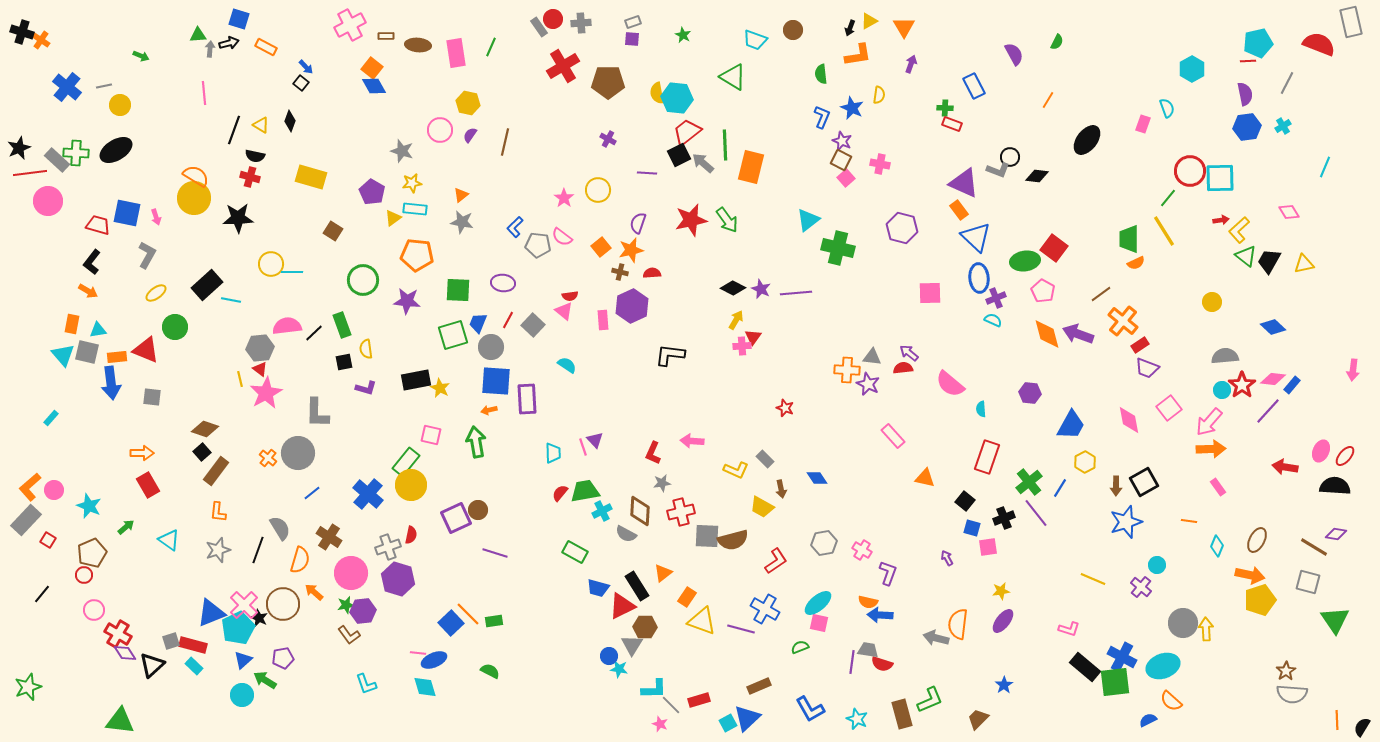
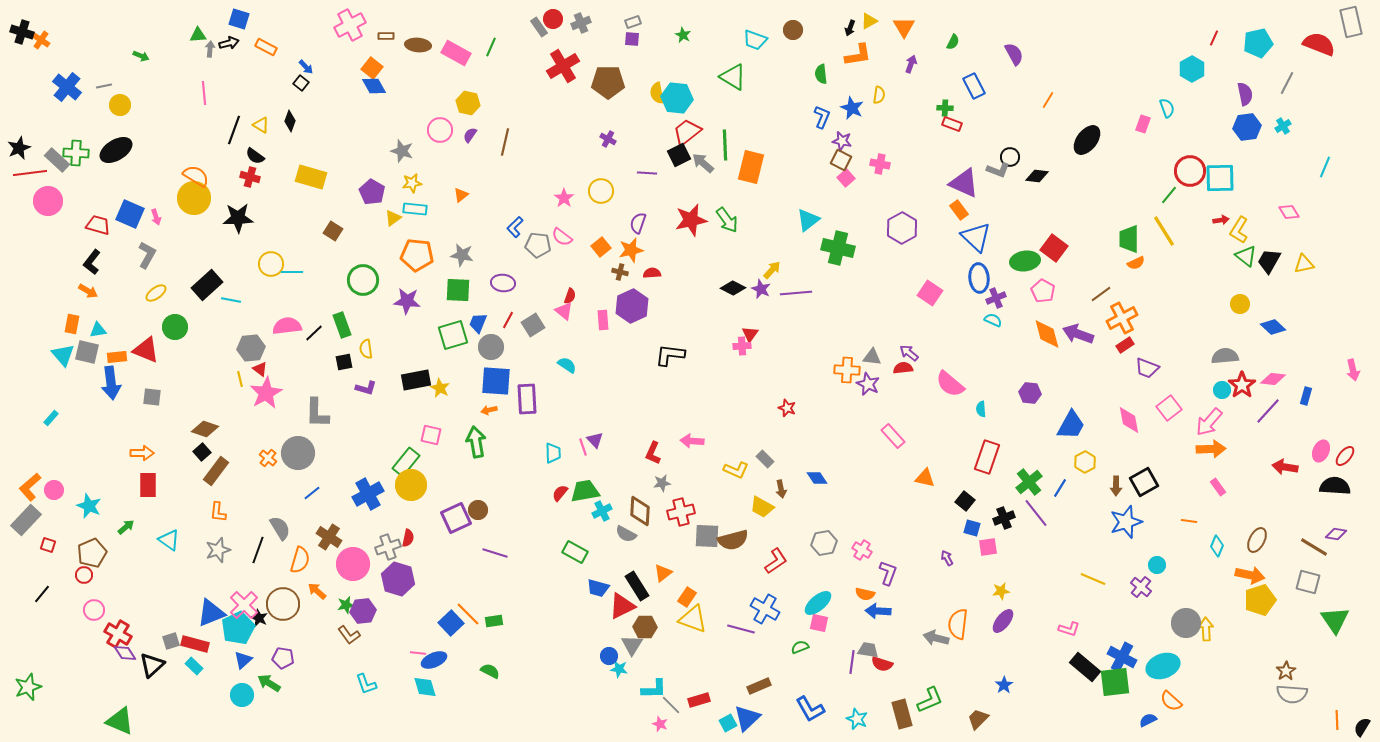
gray cross at (581, 23): rotated 18 degrees counterclockwise
green semicircle at (1057, 42): moved 104 px left
pink rectangle at (456, 53): rotated 52 degrees counterclockwise
red line at (1248, 61): moved 34 px left, 23 px up; rotated 63 degrees counterclockwise
purple star at (842, 141): rotated 12 degrees counterclockwise
black semicircle at (255, 156): rotated 24 degrees clockwise
yellow circle at (598, 190): moved 3 px right, 1 px down
green line at (1168, 198): moved 1 px right, 3 px up
blue square at (127, 213): moved 3 px right, 1 px down; rotated 12 degrees clockwise
gray star at (462, 222): moved 33 px down
purple hexagon at (902, 228): rotated 16 degrees clockwise
yellow L-shape at (1239, 230): rotated 16 degrees counterclockwise
pink square at (930, 293): rotated 35 degrees clockwise
red semicircle at (570, 296): rotated 63 degrees counterclockwise
yellow circle at (1212, 302): moved 28 px right, 2 px down
yellow arrow at (736, 320): moved 36 px right, 50 px up; rotated 12 degrees clockwise
orange cross at (1123, 321): moved 1 px left, 3 px up; rotated 24 degrees clockwise
gray square at (533, 325): rotated 15 degrees clockwise
red triangle at (753, 337): moved 3 px left, 3 px up
red rectangle at (1140, 345): moved 15 px left
gray hexagon at (260, 348): moved 9 px left
pink arrow at (1353, 370): rotated 20 degrees counterclockwise
blue rectangle at (1292, 385): moved 14 px right, 11 px down; rotated 24 degrees counterclockwise
red star at (785, 408): moved 2 px right
red rectangle at (148, 485): rotated 30 degrees clockwise
blue cross at (368, 494): rotated 20 degrees clockwise
red semicircle at (411, 535): moved 3 px left, 3 px down
red square at (48, 540): moved 5 px down; rotated 14 degrees counterclockwise
pink circle at (351, 573): moved 2 px right, 9 px up
orange arrow at (314, 592): moved 3 px right, 1 px up
orange semicircle at (868, 602): moved 3 px left, 8 px up
blue arrow at (880, 615): moved 2 px left, 4 px up
yellow triangle at (702, 621): moved 9 px left, 2 px up
gray circle at (1183, 623): moved 3 px right
red rectangle at (193, 645): moved 2 px right, 1 px up
purple pentagon at (283, 658): rotated 20 degrees clockwise
green arrow at (265, 680): moved 4 px right, 3 px down
green triangle at (120, 721): rotated 16 degrees clockwise
